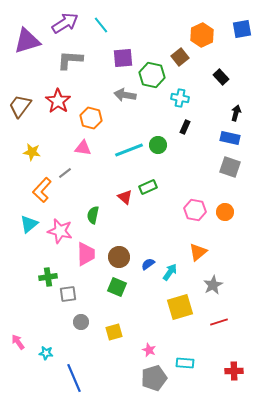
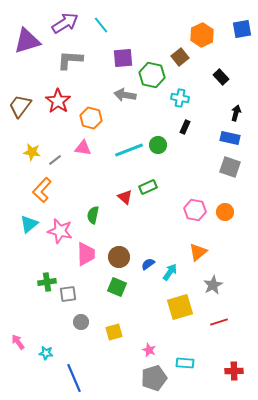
gray line at (65, 173): moved 10 px left, 13 px up
green cross at (48, 277): moved 1 px left, 5 px down
